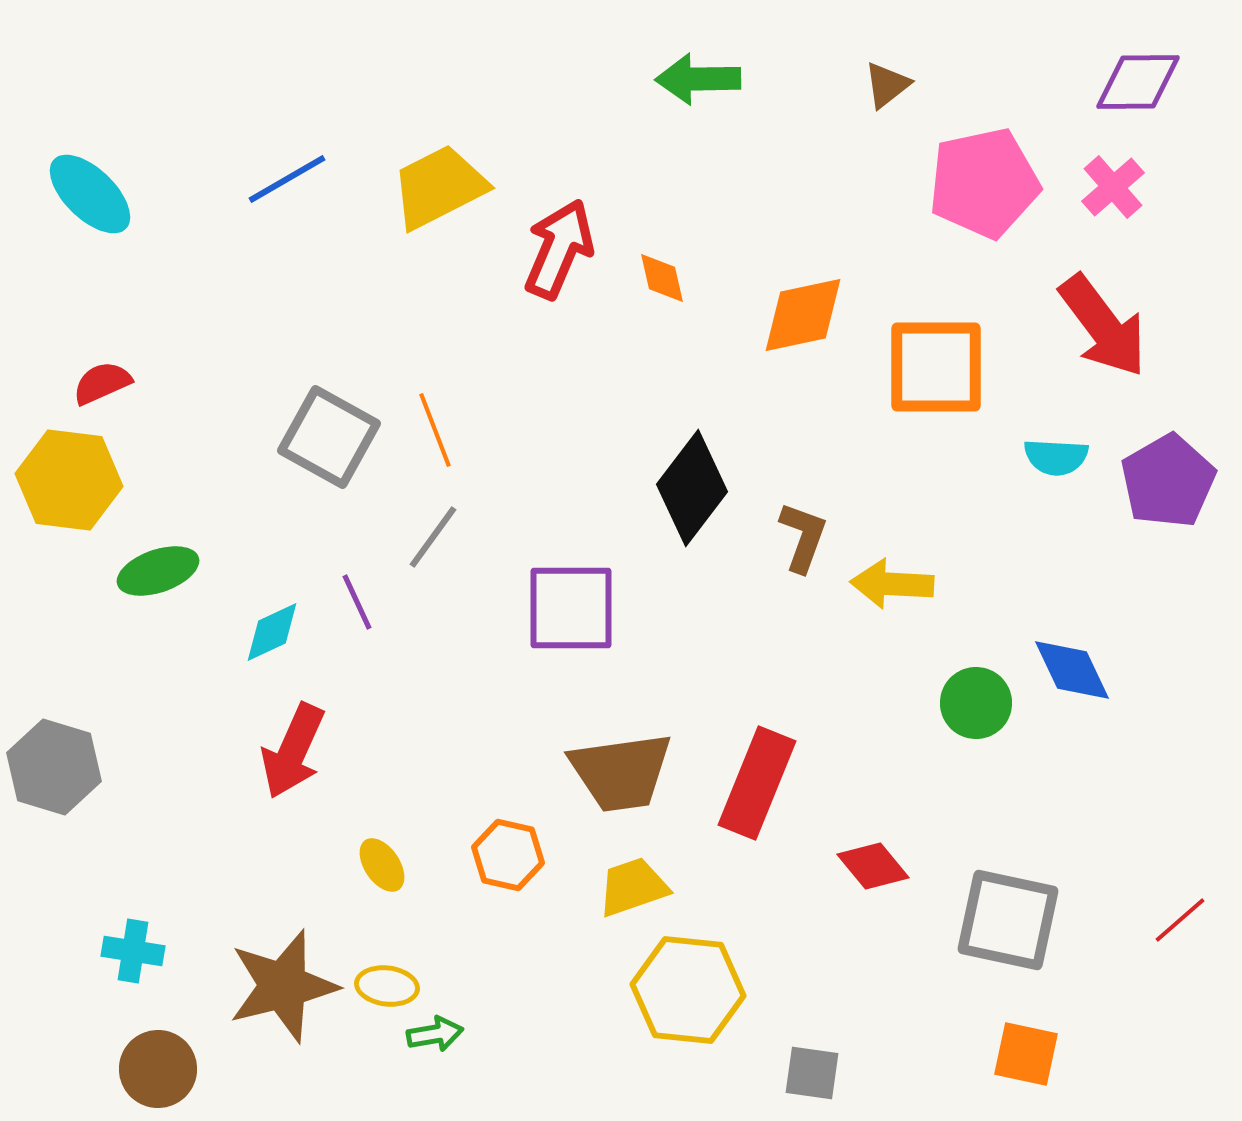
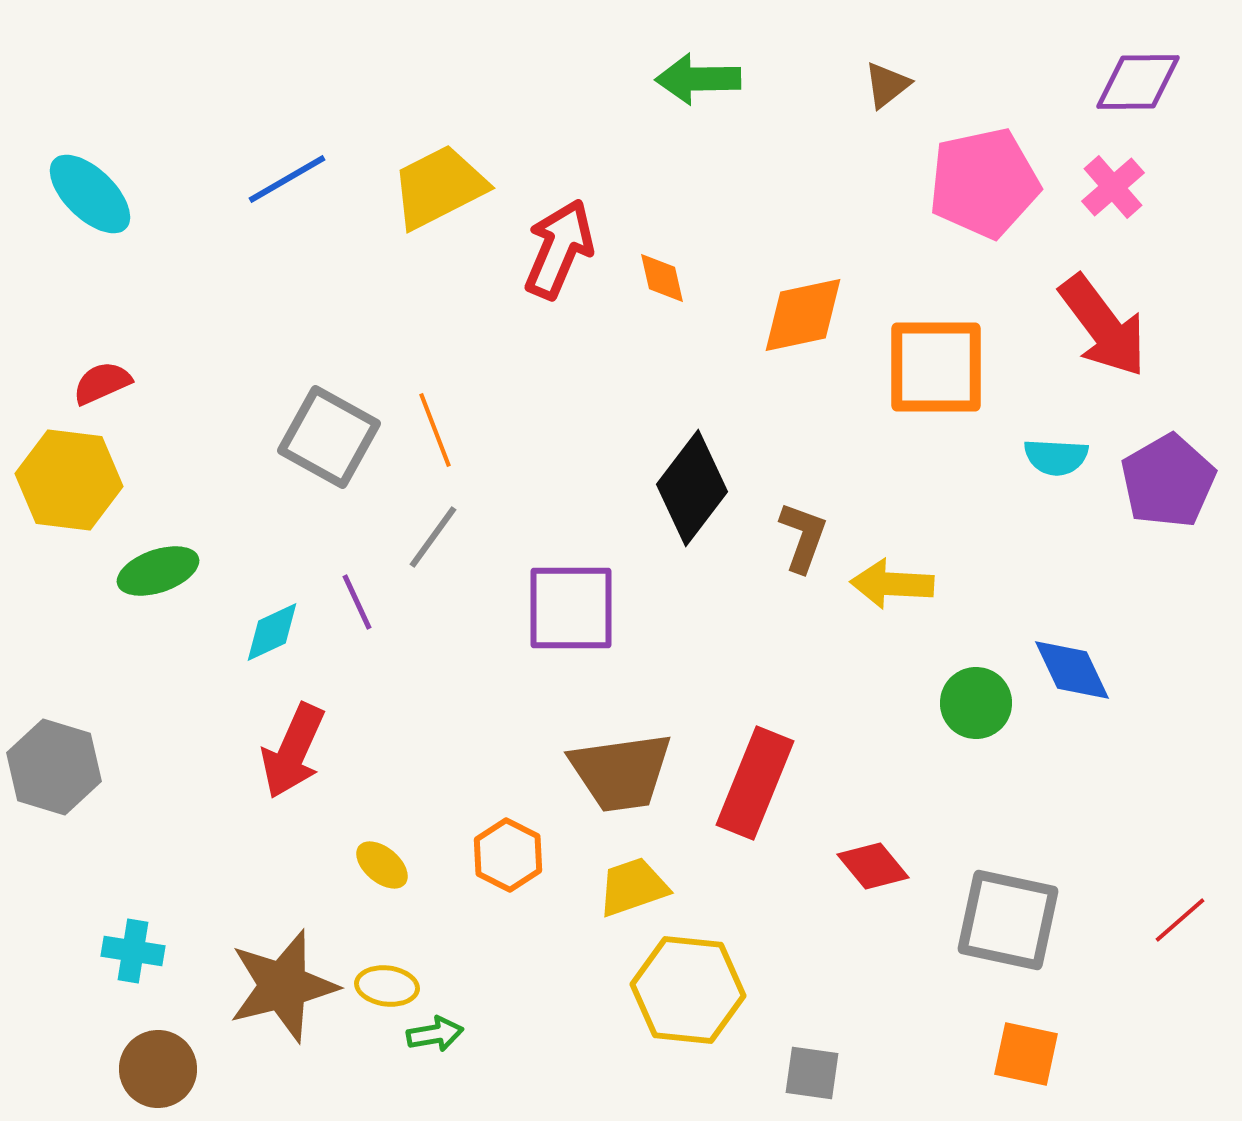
red rectangle at (757, 783): moved 2 px left
orange hexagon at (508, 855): rotated 14 degrees clockwise
yellow ellipse at (382, 865): rotated 16 degrees counterclockwise
